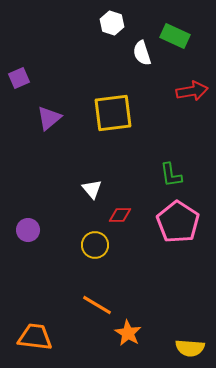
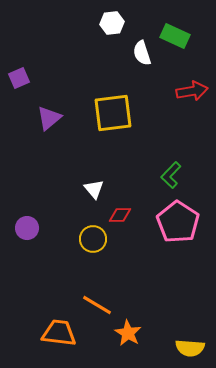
white hexagon: rotated 25 degrees counterclockwise
green L-shape: rotated 52 degrees clockwise
white triangle: moved 2 px right
purple circle: moved 1 px left, 2 px up
yellow circle: moved 2 px left, 6 px up
orange trapezoid: moved 24 px right, 4 px up
